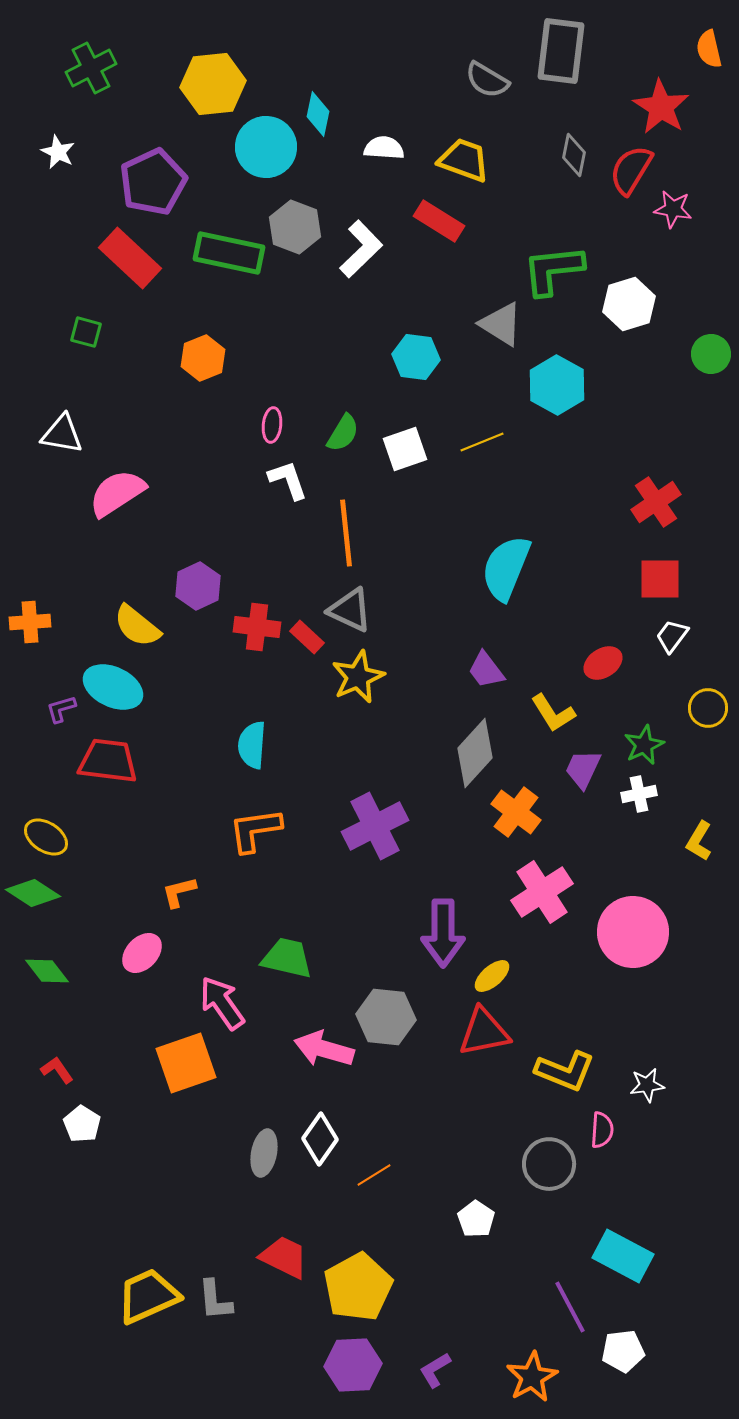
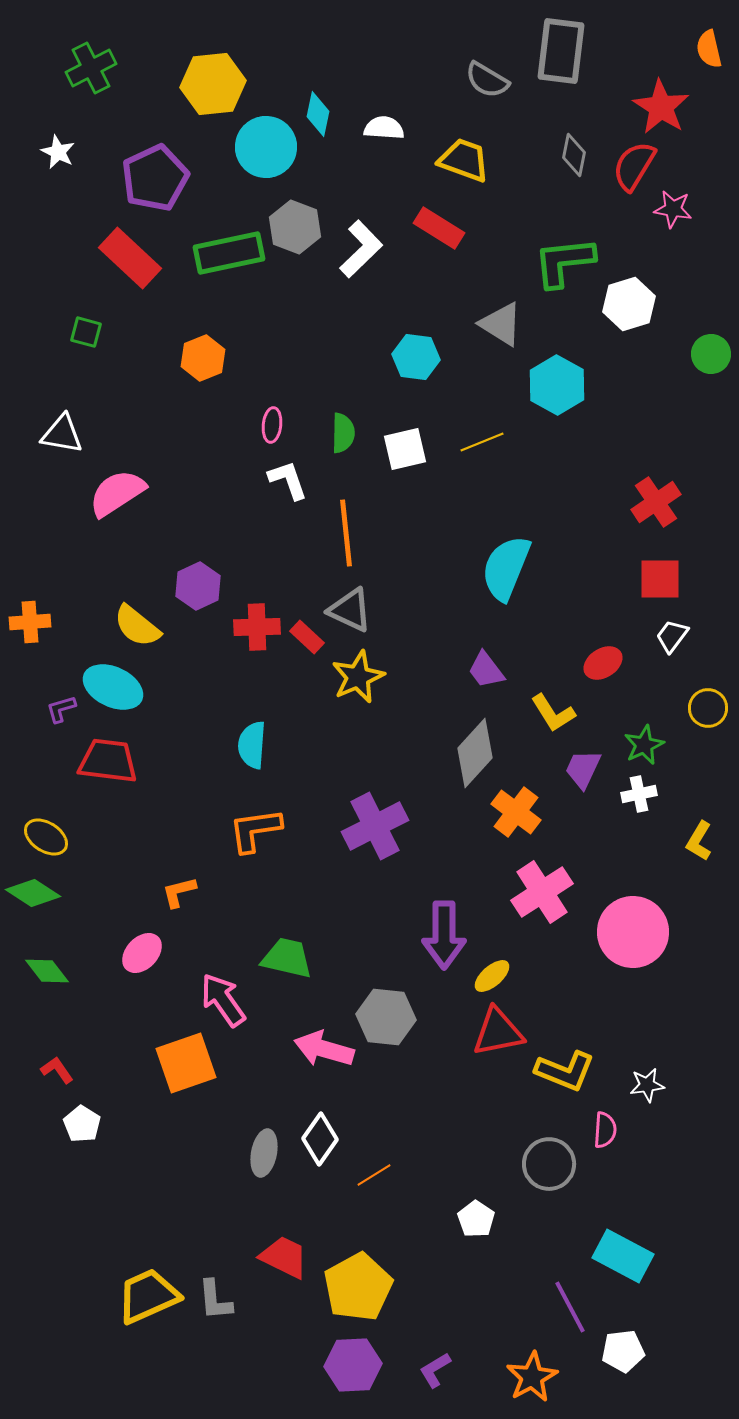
white semicircle at (384, 148): moved 20 px up
red semicircle at (631, 170): moved 3 px right, 4 px up
purple pentagon at (153, 182): moved 2 px right, 4 px up
red rectangle at (439, 221): moved 7 px down
green rectangle at (229, 253): rotated 24 degrees counterclockwise
green L-shape at (553, 270): moved 11 px right, 8 px up
green semicircle at (343, 433): rotated 30 degrees counterclockwise
white square at (405, 449): rotated 6 degrees clockwise
red cross at (257, 627): rotated 9 degrees counterclockwise
purple arrow at (443, 933): moved 1 px right, 2 px down
pink arrow at (222, 1003): moved 1 px right, 3 px up
red triangle at (484, 1032): moved 14 px right
pink semicircle at (602, 1130): moved 3 px right
